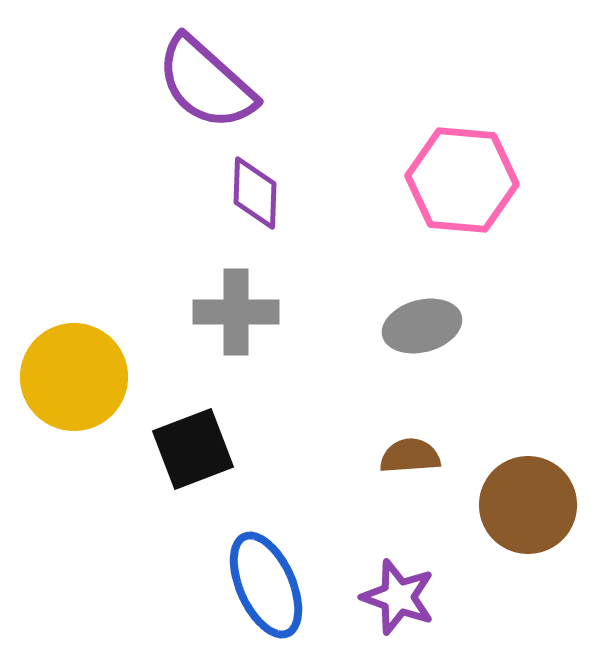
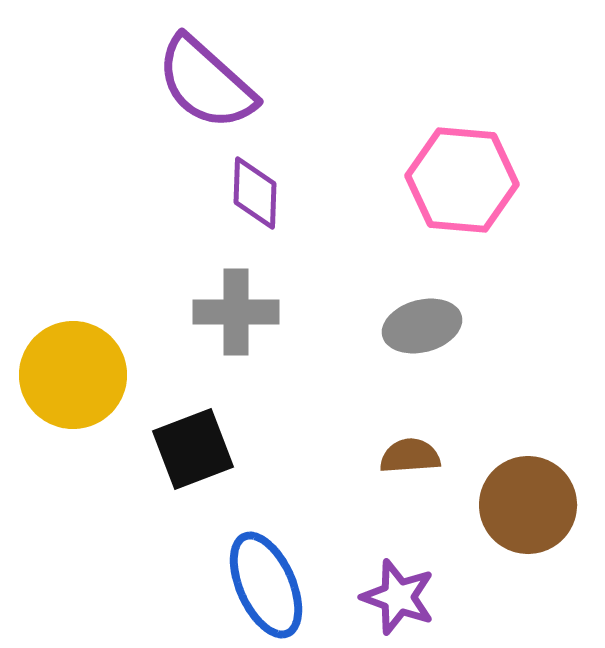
yellow circle: moved 1 px left, 2 px up
